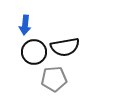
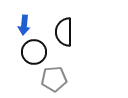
blue arrow: moved 1 px left
black semicircle: moved 1 px left, 15 px up; rotated 100 degrees clockwise
